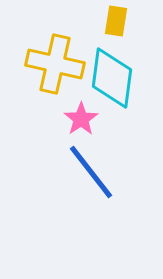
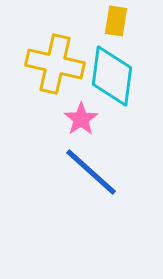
cyan diamond: moved 2 px up
blue line: rotated 10 degrees counterclockwise
